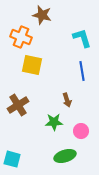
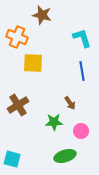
orange cross: moved 4 px left
yellow square: moved 1 px right, 2 px up; rotated 10 degrees counterclockwise
brown arrow: moved 3 px right, 3 px down; rotated 16 degrees counterclockwise
